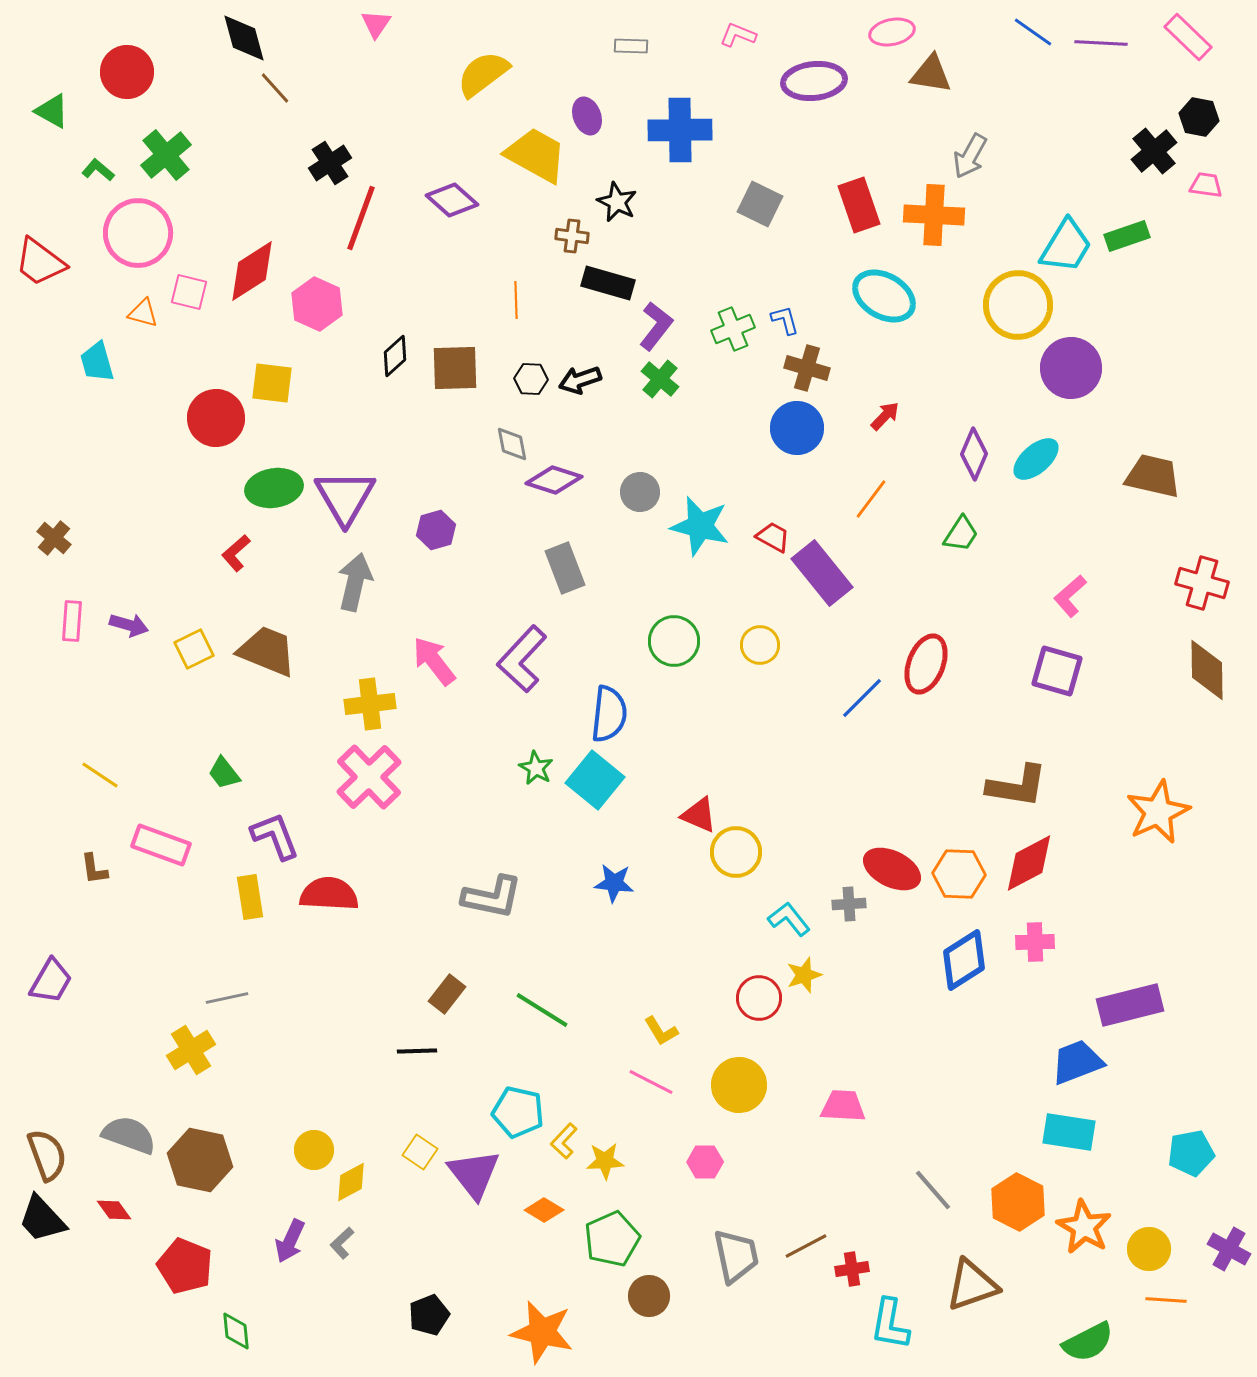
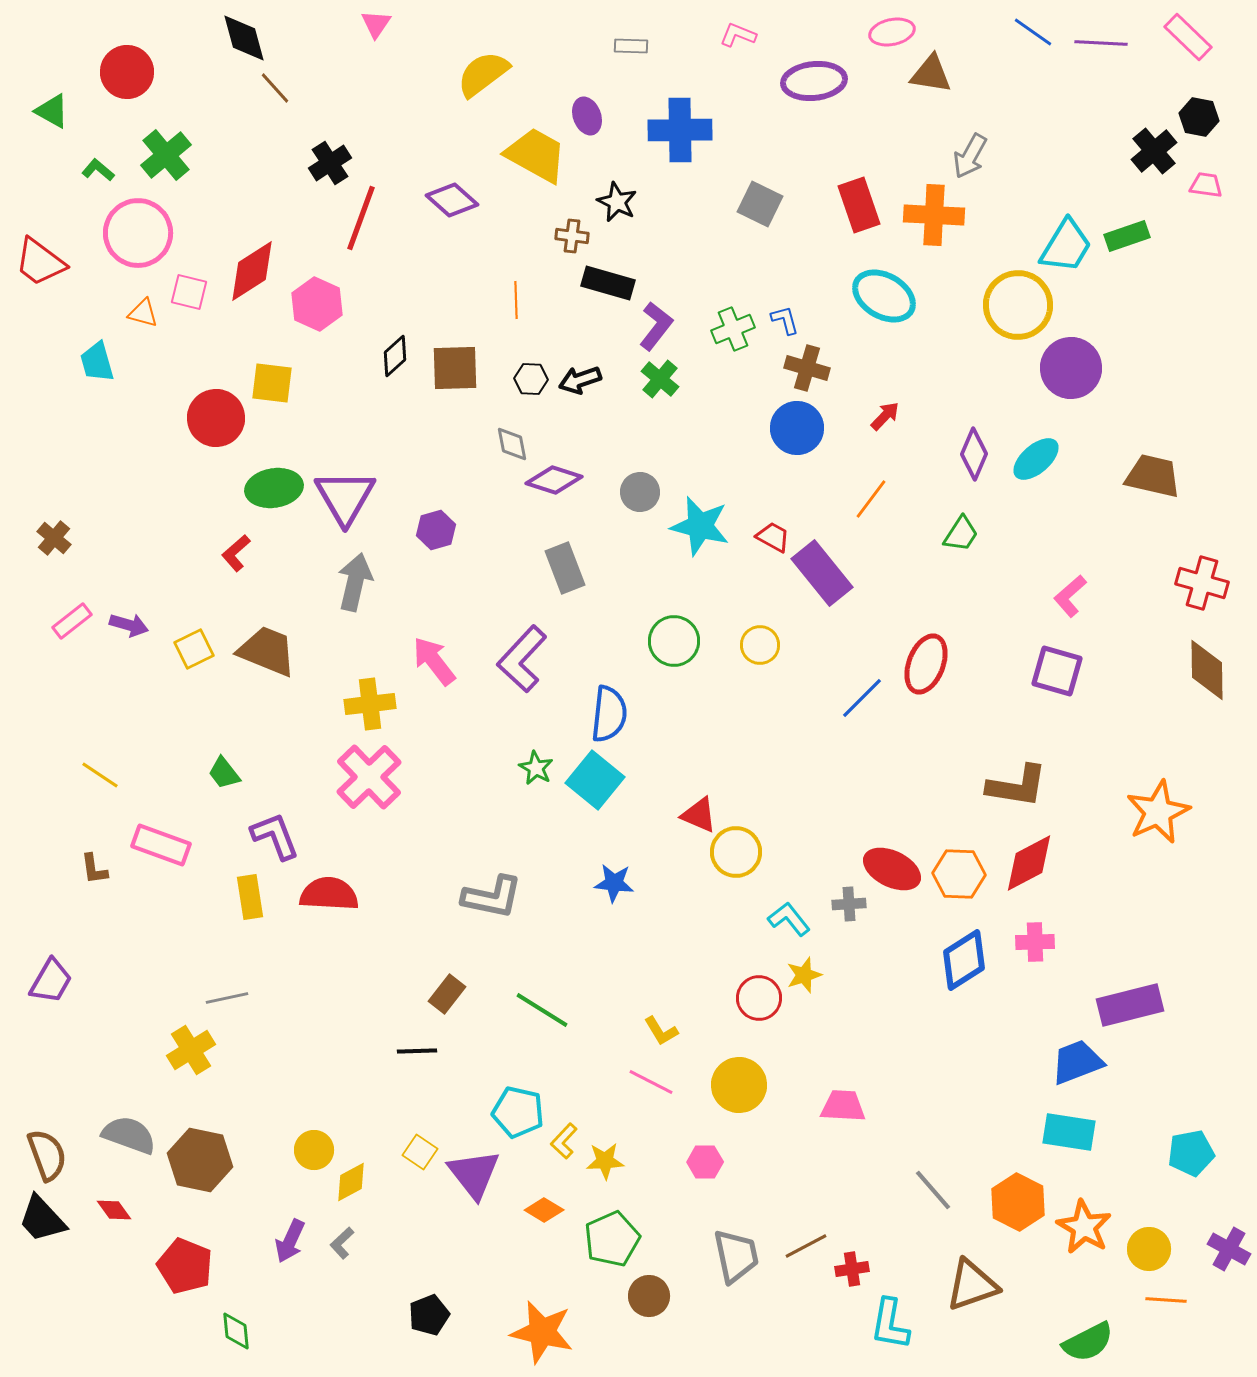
pink rectangle at (72, 621): rotated 48 degrees clockwise
